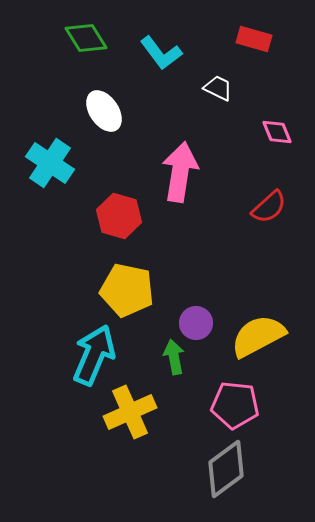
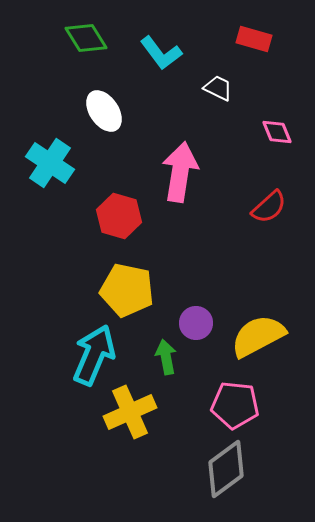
green arrow: moved 8 px left
